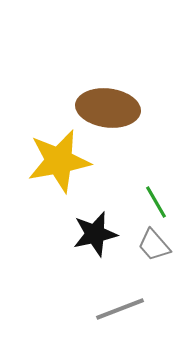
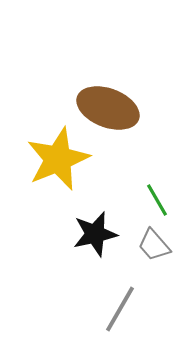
brown ellipse: rotated 14 degrees clockwise
yellow star: moved 1 px left, 2 px up; rotated 12 degrees counterclockwise
green line: moved 1 px right, 2 px up
gray line: rotated 39 degrees counterclockwise
